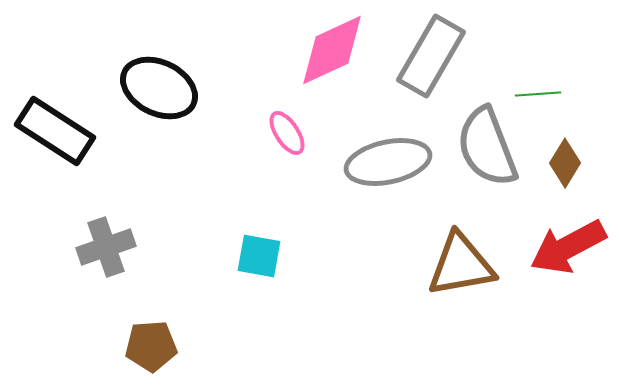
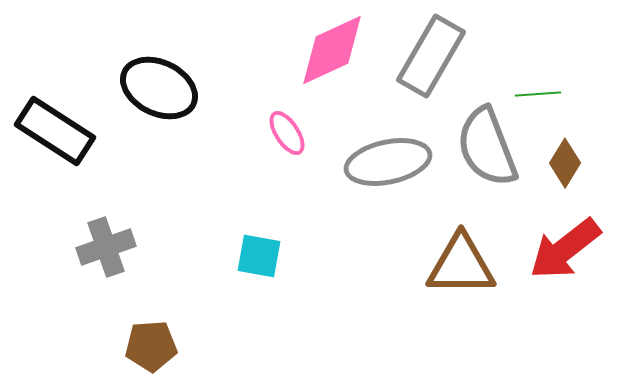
red arrow: moved 3 px left, 2 px down; rotated 10 degrees counterclockwise
brown triangle: rotated 10 degrees clockwise
